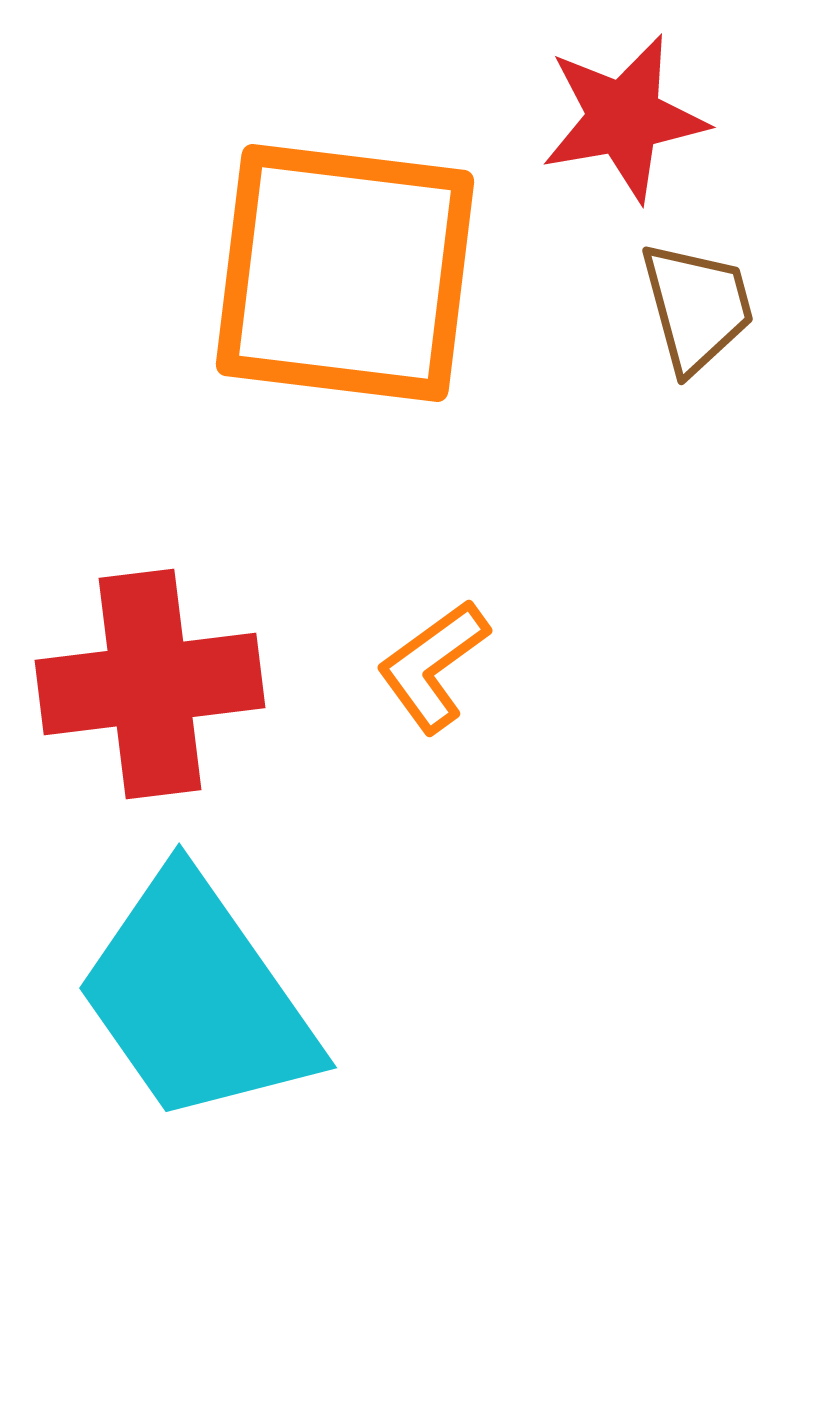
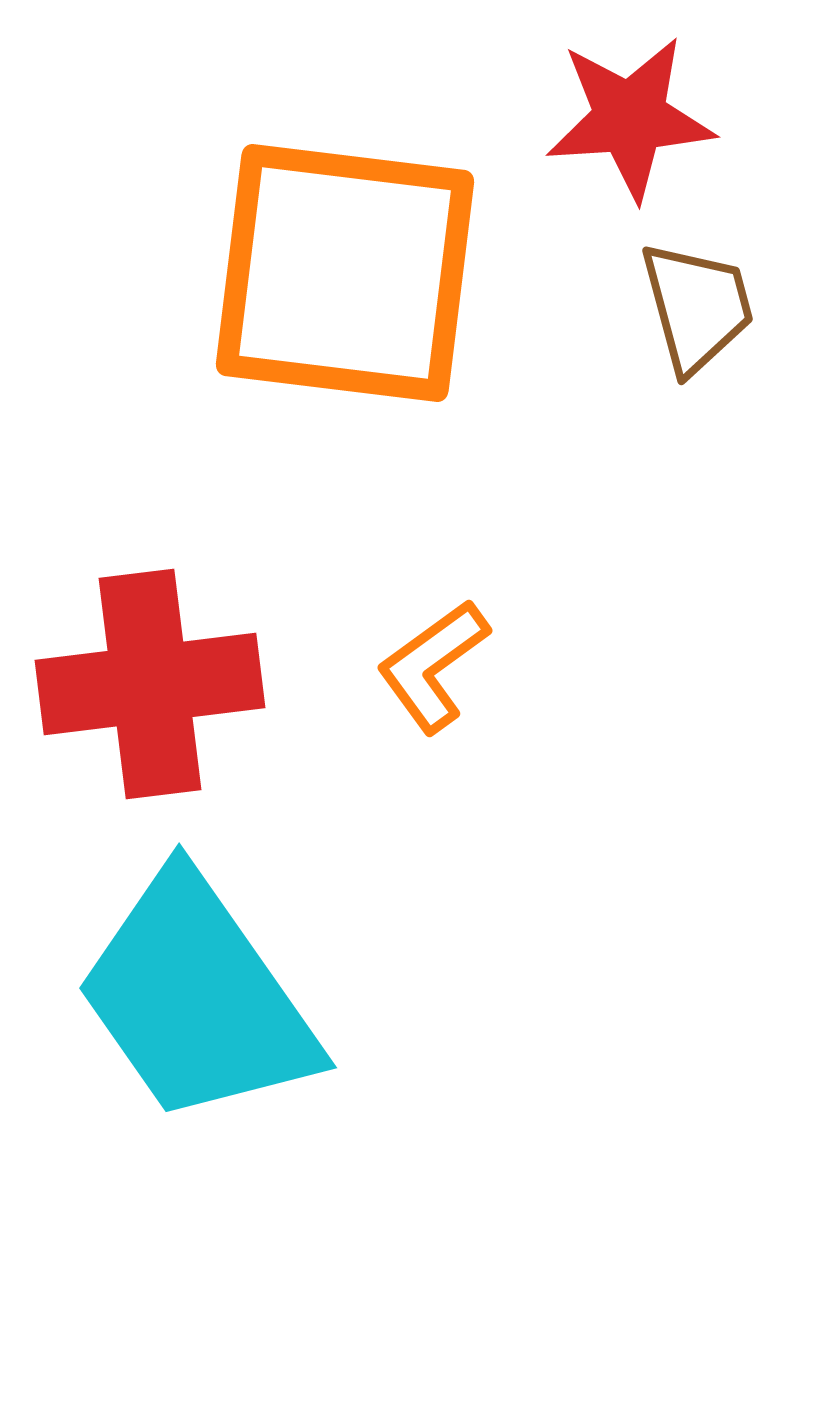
red star: moved 6 px right; rotated 6 degrees clockwise
